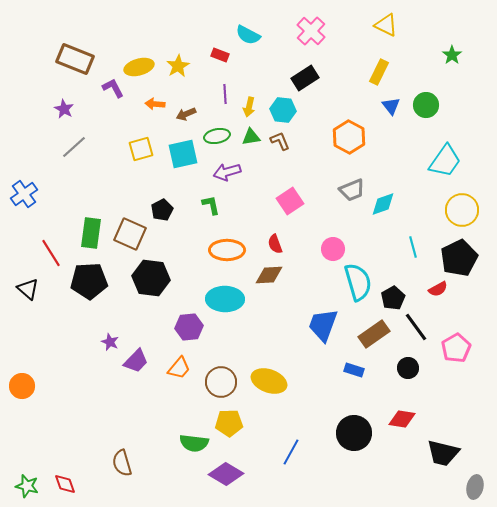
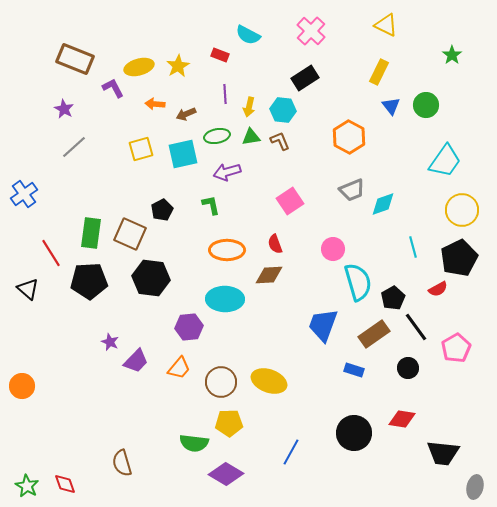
black trapezoid at (443, 453): rotated 8 degrees counterclockwise
green star at (27, 486): rotated 15 degrees clockwise
